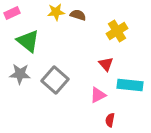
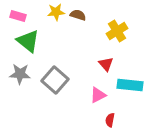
pink rectangle: moved 6 px right, 3 px down; rotated 42 degrees clockwise
